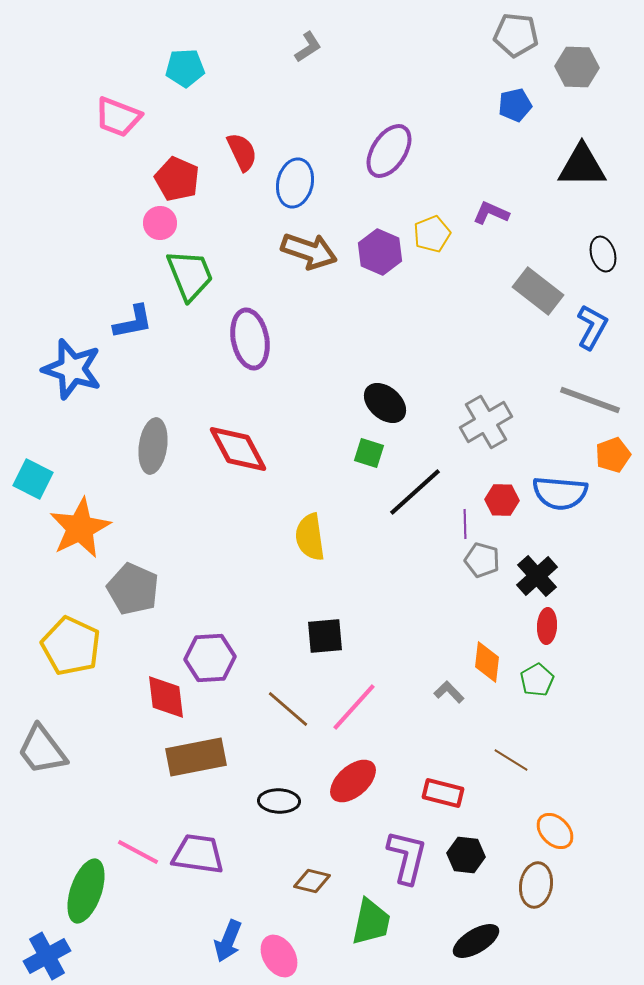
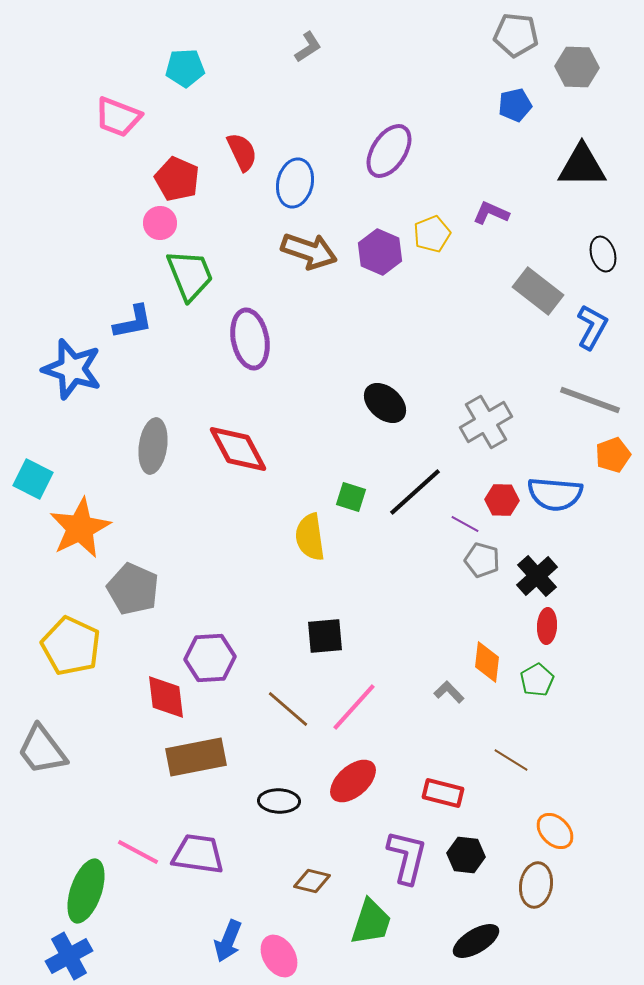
green square at (369, 453): moved 18 px left, 44 px down
blue semicircle at (560, 493): moved 5 px left, 1 px down
purple line at (465, 524): rotated 60 degrees counterclockwise
green trapezoid at (371, 922): rotated 6 degrees clockwise
blue cross at (47, 956): moved 22 px right
